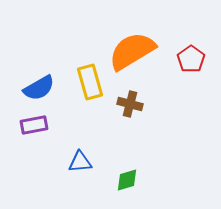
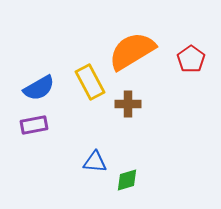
yellow rectangle: rotated 12 degrees counterclockwise
brown cross: moved 2 px left; rotated 15 degrees counterclockwise
blue triangle: moved 15 px right; rotated 10 degrees clockwise
